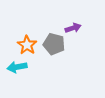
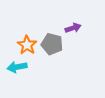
gray pentagon: moved 2 px left
